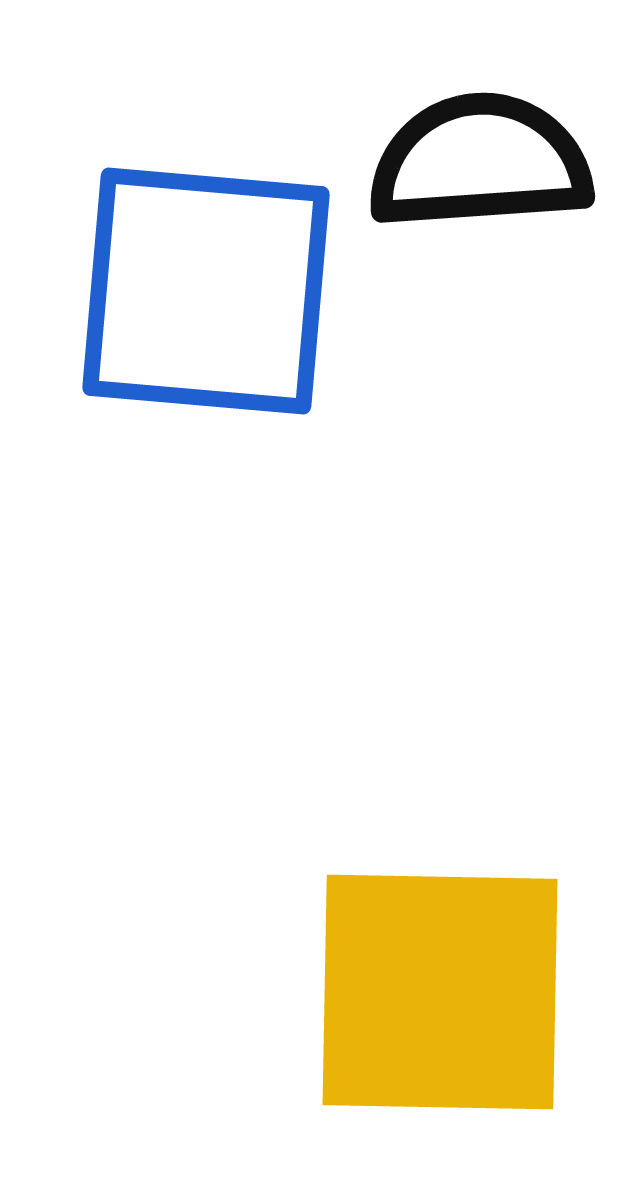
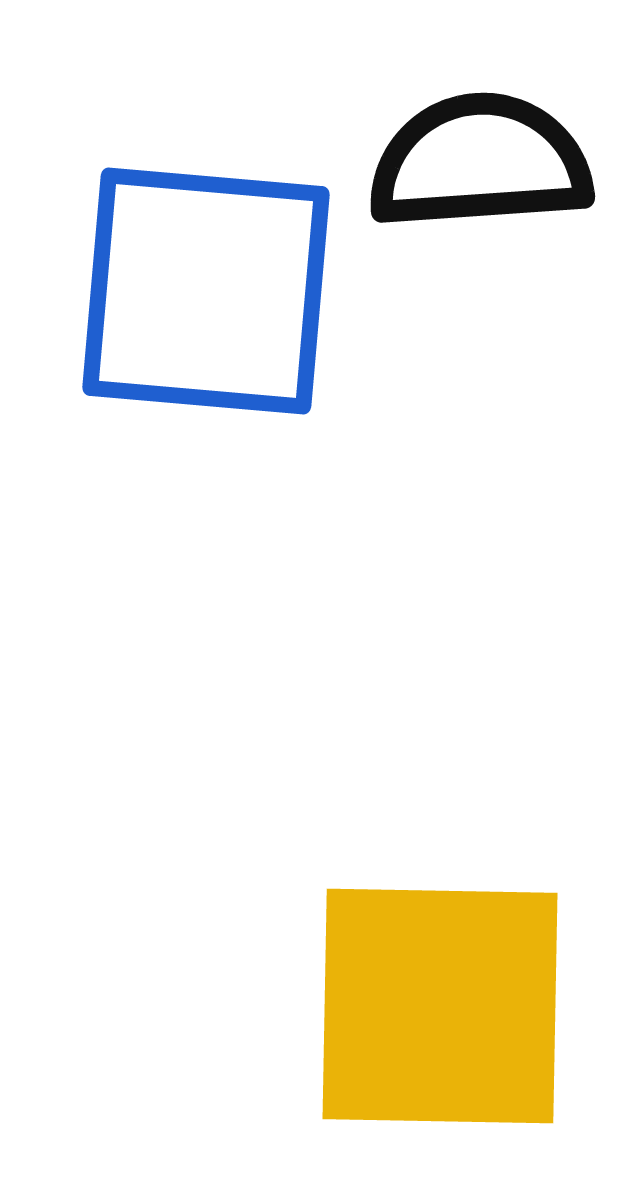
yellow square: moved 14 px down
